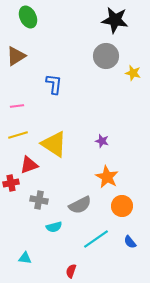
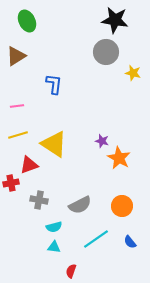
green ellipse: moved 1 px left, 4 px down
gray circle: moved 4 px up
orange star: moved 12 px right, 19 px up
cyan triangle: moved 29 px right, 11 px up
